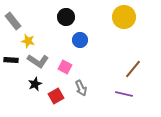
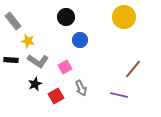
pink square: rotated 32 degrees clockwise
purple line: moved 5 px left, 1 px down
